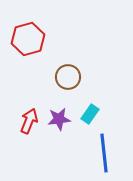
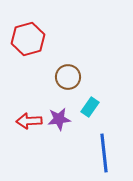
cyan rectangle: moved 7 px up
red arrow: rotated 115 degrees counterclockwise
